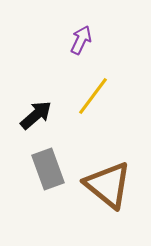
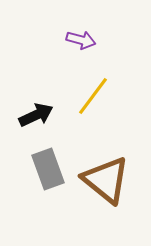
purple arrow: rotated 80 degrees clockwise
black arrow: rotated 16 degrees clockwise
brown triangle: moved 2 px left, 5 px up
